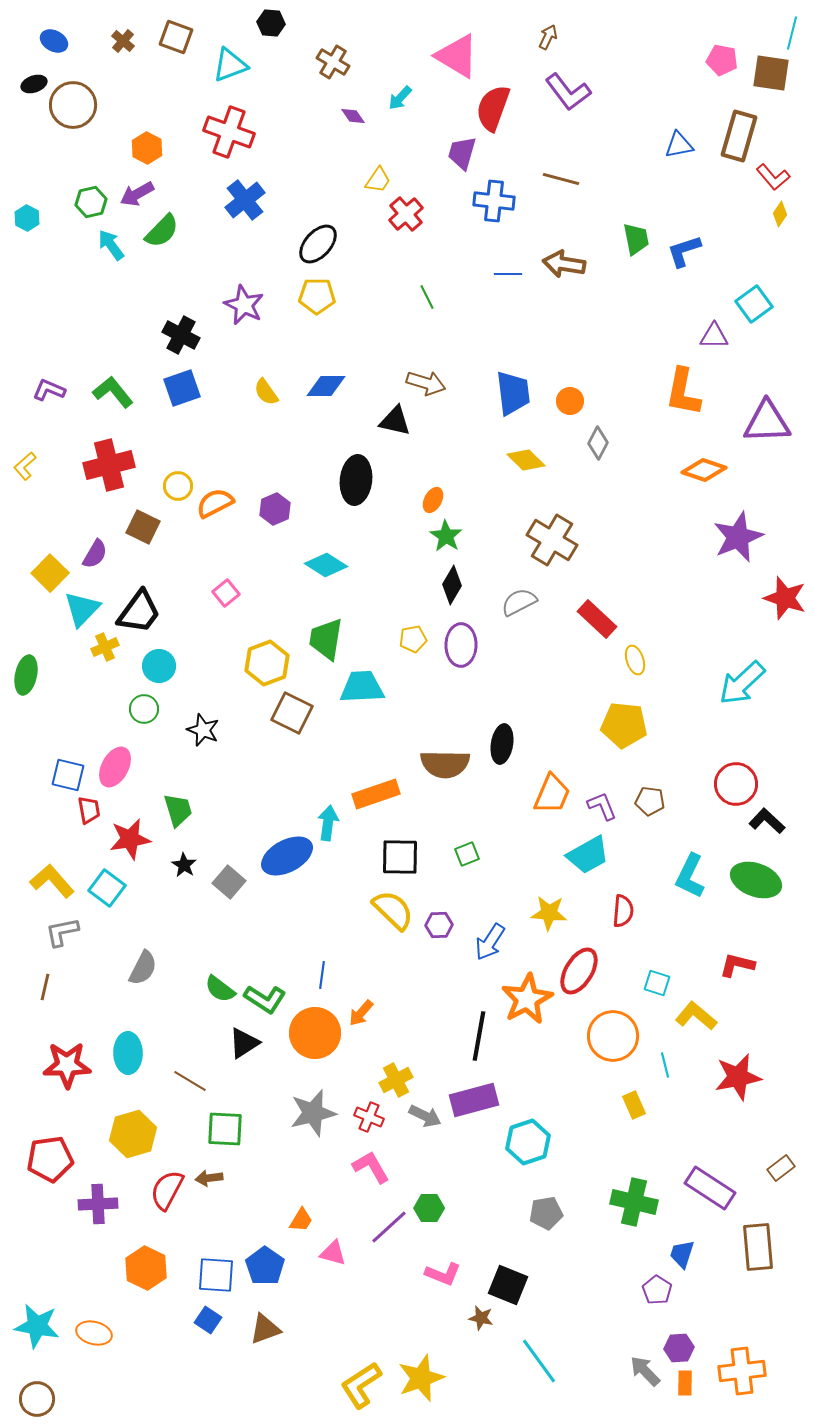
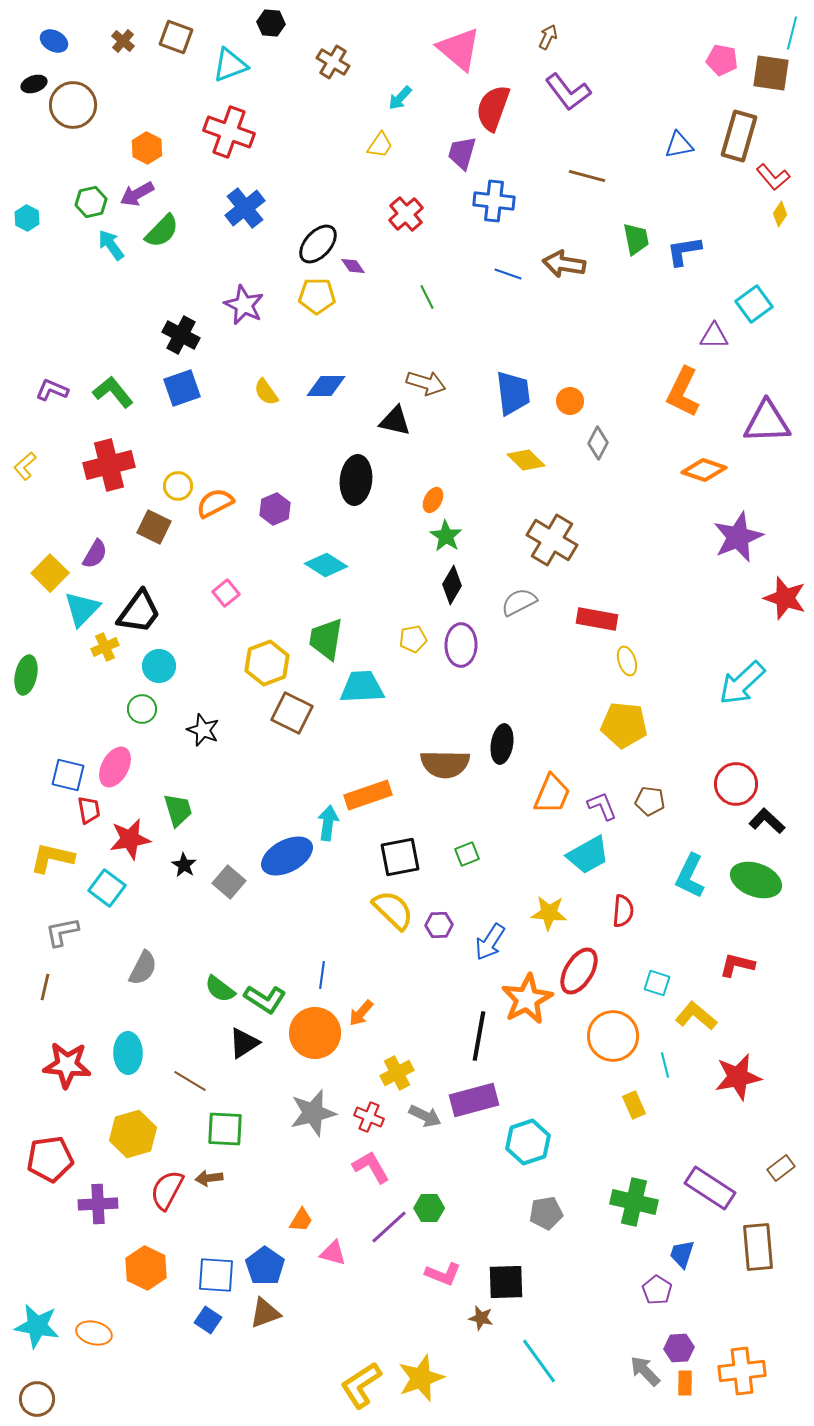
pink triangle at (457, 56): moved 2 px right, 7 px up; rotated 9 degrees clockwise
purple diamond at (353, 116): moved 150 px down
brown line at (561, 179): moved 26 px right, 3 px up
yellow trapezoid at (378, 180): moved 2 px right, 35 px up
blue cross at (245, 200): moved 8 px down
blue L-shape at (684, 251): rotated 9 degrees clockwise
blue line at (508, 274): rotated 20 degrees clockwise
purple L-shape at (49, 390): moved 3 px right
orange L-shape at (683, 392): rotated 15 degrees clockwise
brown square at (143, 527): moved 11 px right
red rectangle at (597, 619): rotated 33 degrees counterclockwise
yellow ellipse at (635, 660): moved 8 px left, 1 px down
green circle at (144, 709): moved 2 px left
orange rectangle at (376, 794): moved 8 px left, 1 px down
black square at (400, 857): rotated 12 degrees counterclockwise
yellow L-shape at (52, 881): moved 23 px up; rotated 36 degrees counterclockwise
red star at (67, 1065): rotated 6 degrees clockwise
yellow cross at (396, 1080): moved 1 px right, 7 px up
black square at (508, 1285): moved 2 px left, 3 px up; rotated 24 degrees counterclockwise
brown triangle at (265, 1329): moved 16 px up
